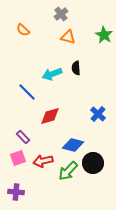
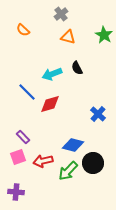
black semicircle: moved 1 px right; rotated 24 degrees counterclockwise
red diamond: moved 12 px up
pink square: moved 1 px up
